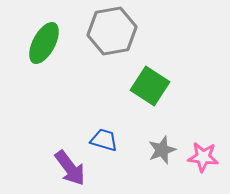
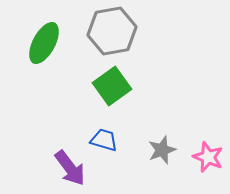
green square: moved 38 px left; rotated 21 degrees clockwise
pink star: moved 5 px right; rotated 16 degrees clockwise
